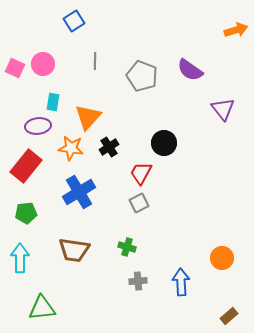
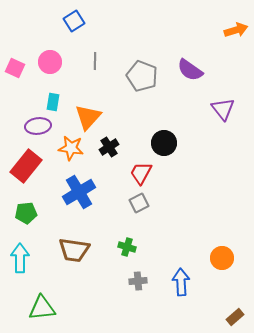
pink circle: moved 7 px right, 2 px up
brown rectangle: moved 6 px right, 1 px down
